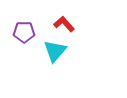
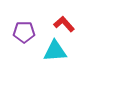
cyan triangle: rotated 45 degrees clockwise
